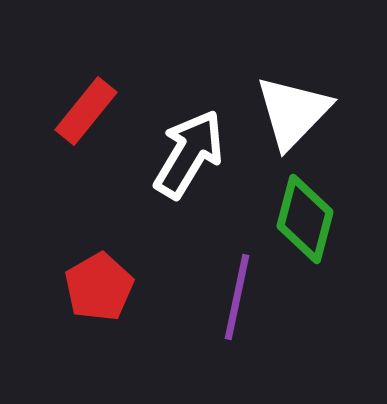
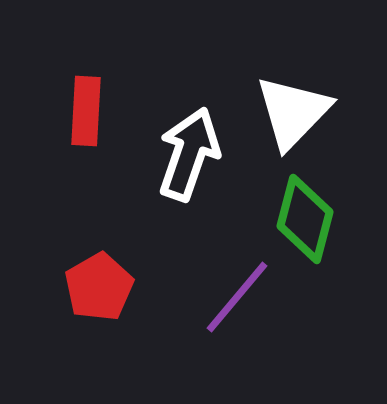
red rectangle: rotated 36 degrees counterclockwise
white arrow: rotated 12 degrees counterclockwise
purple line: rotated 28 degrees clockwise
